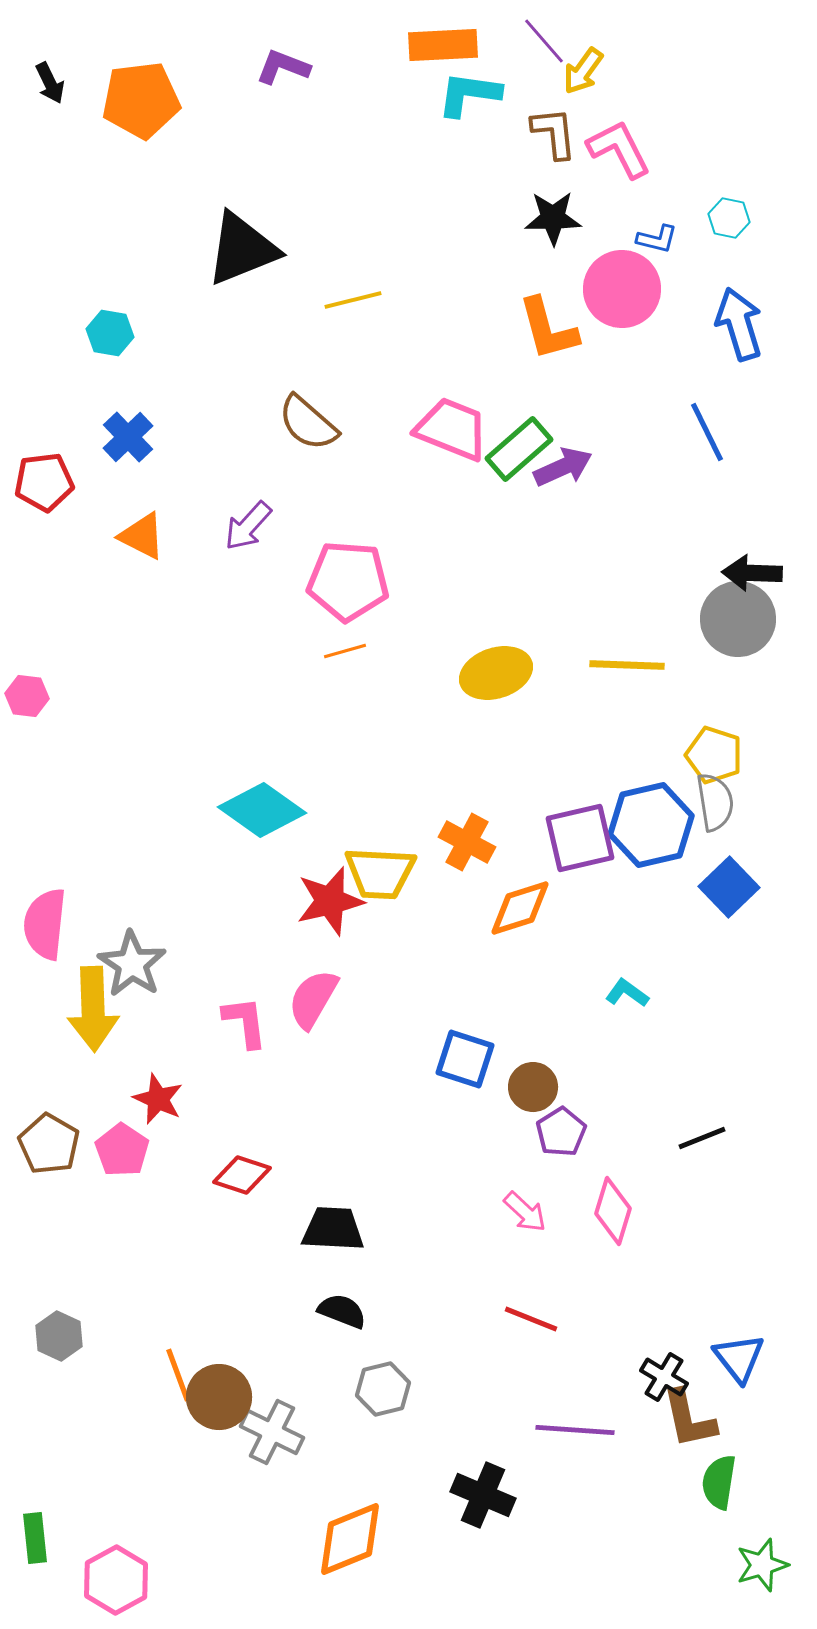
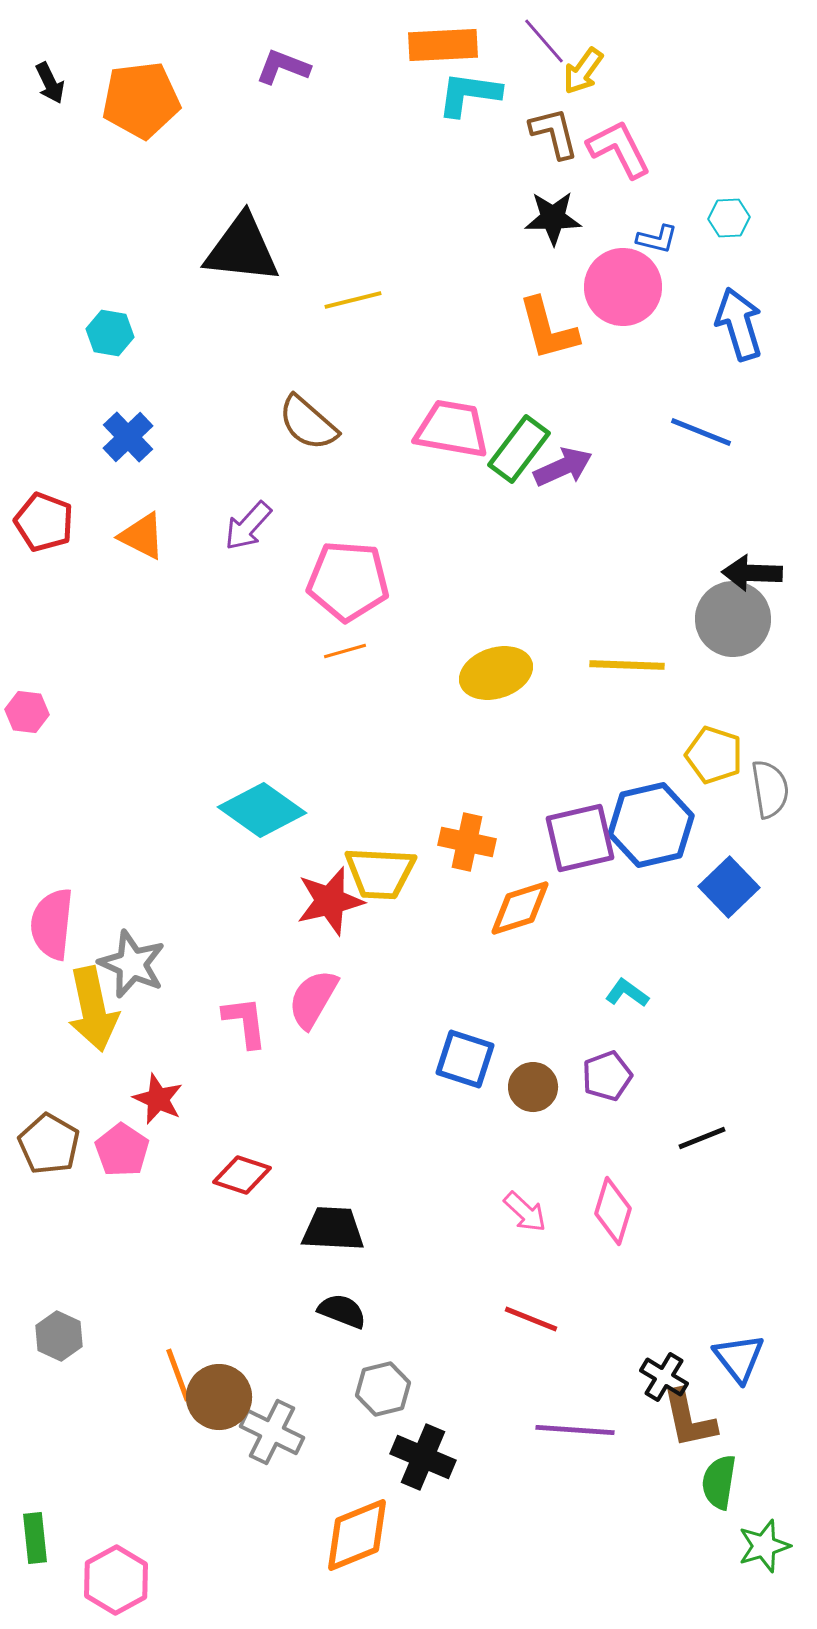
brown L-shape at (554, 133): rotated 8 degrees counterclockwise
cyan hexagon at (729, 218): rotated 15 degrees counterclockwise
black triangle at (242, 249): rotated 28 degrees clockwise
pink circle at (622, 289): moved 1 px right, 2 px up
pink trapezoid at (452, 429): rotated 12 degrees counterclockwise
blue line at (707, 432): moved 6 px left; rotated 42 degrees counterclockwise
green rectangle at (519, 449): rotated 12 degrees counterclockwise
red pentagon at (44, 482): moved 40 px down; rotated 28 degrees clockwise
gray circle at (738, 619): moved 5 px left
pink hexagon at (27, 696): moved 16 px down
gray semicircle at (715, 802): moved 55 px right, 13 px up
orange cross at (467, 842): rotated 16 degrees counterclockwise
pink semicircle at (45, 924): moved 7 px right
gray star at (132, 964): rotated 10 degrees counterclockwise
yellow arrow at (93, 1009): rotated 10 degrees counterclockwise
purple pentagon at (561, 1132): moved 46 px right, 56 px up; rotated 12 degrees clockwise
black cross at (483, 1495): moved 60 px left, 38 px up
orange diamond at (350, 1539): moved 7 px right, 4 px up
green star at (762, 1565): moved 2 px right, 19 px up
